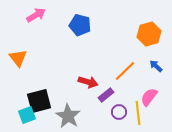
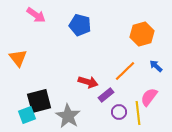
pink arrow: rotated 66 degrees clockwise
orange hexagon: moved 7 px left
